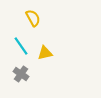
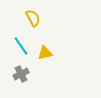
gray cross: rotated 28 degrees clockwise
